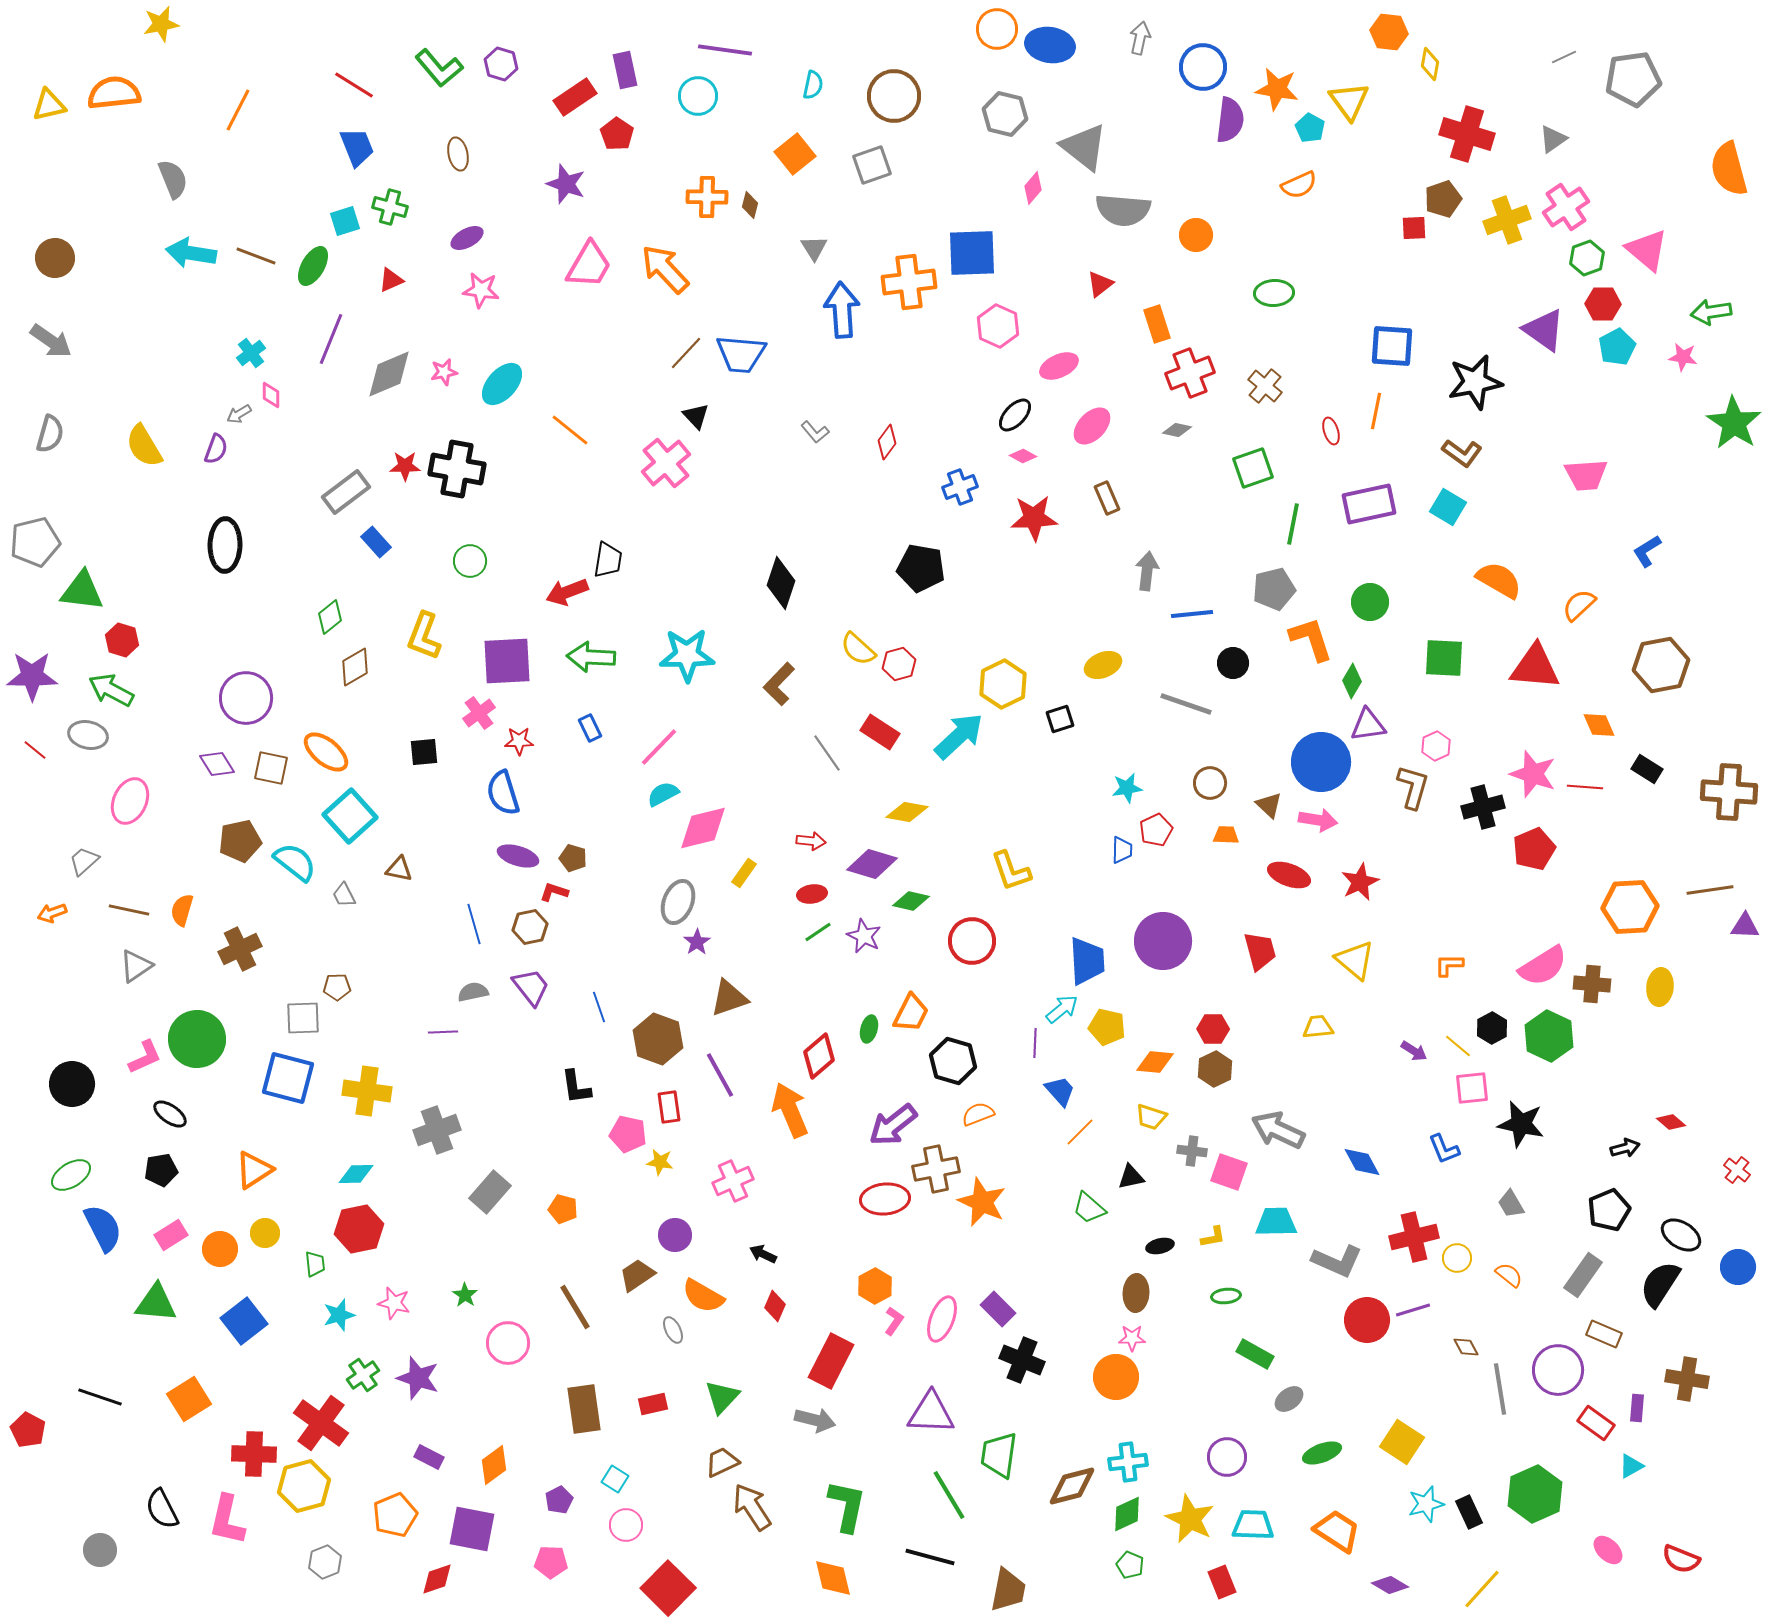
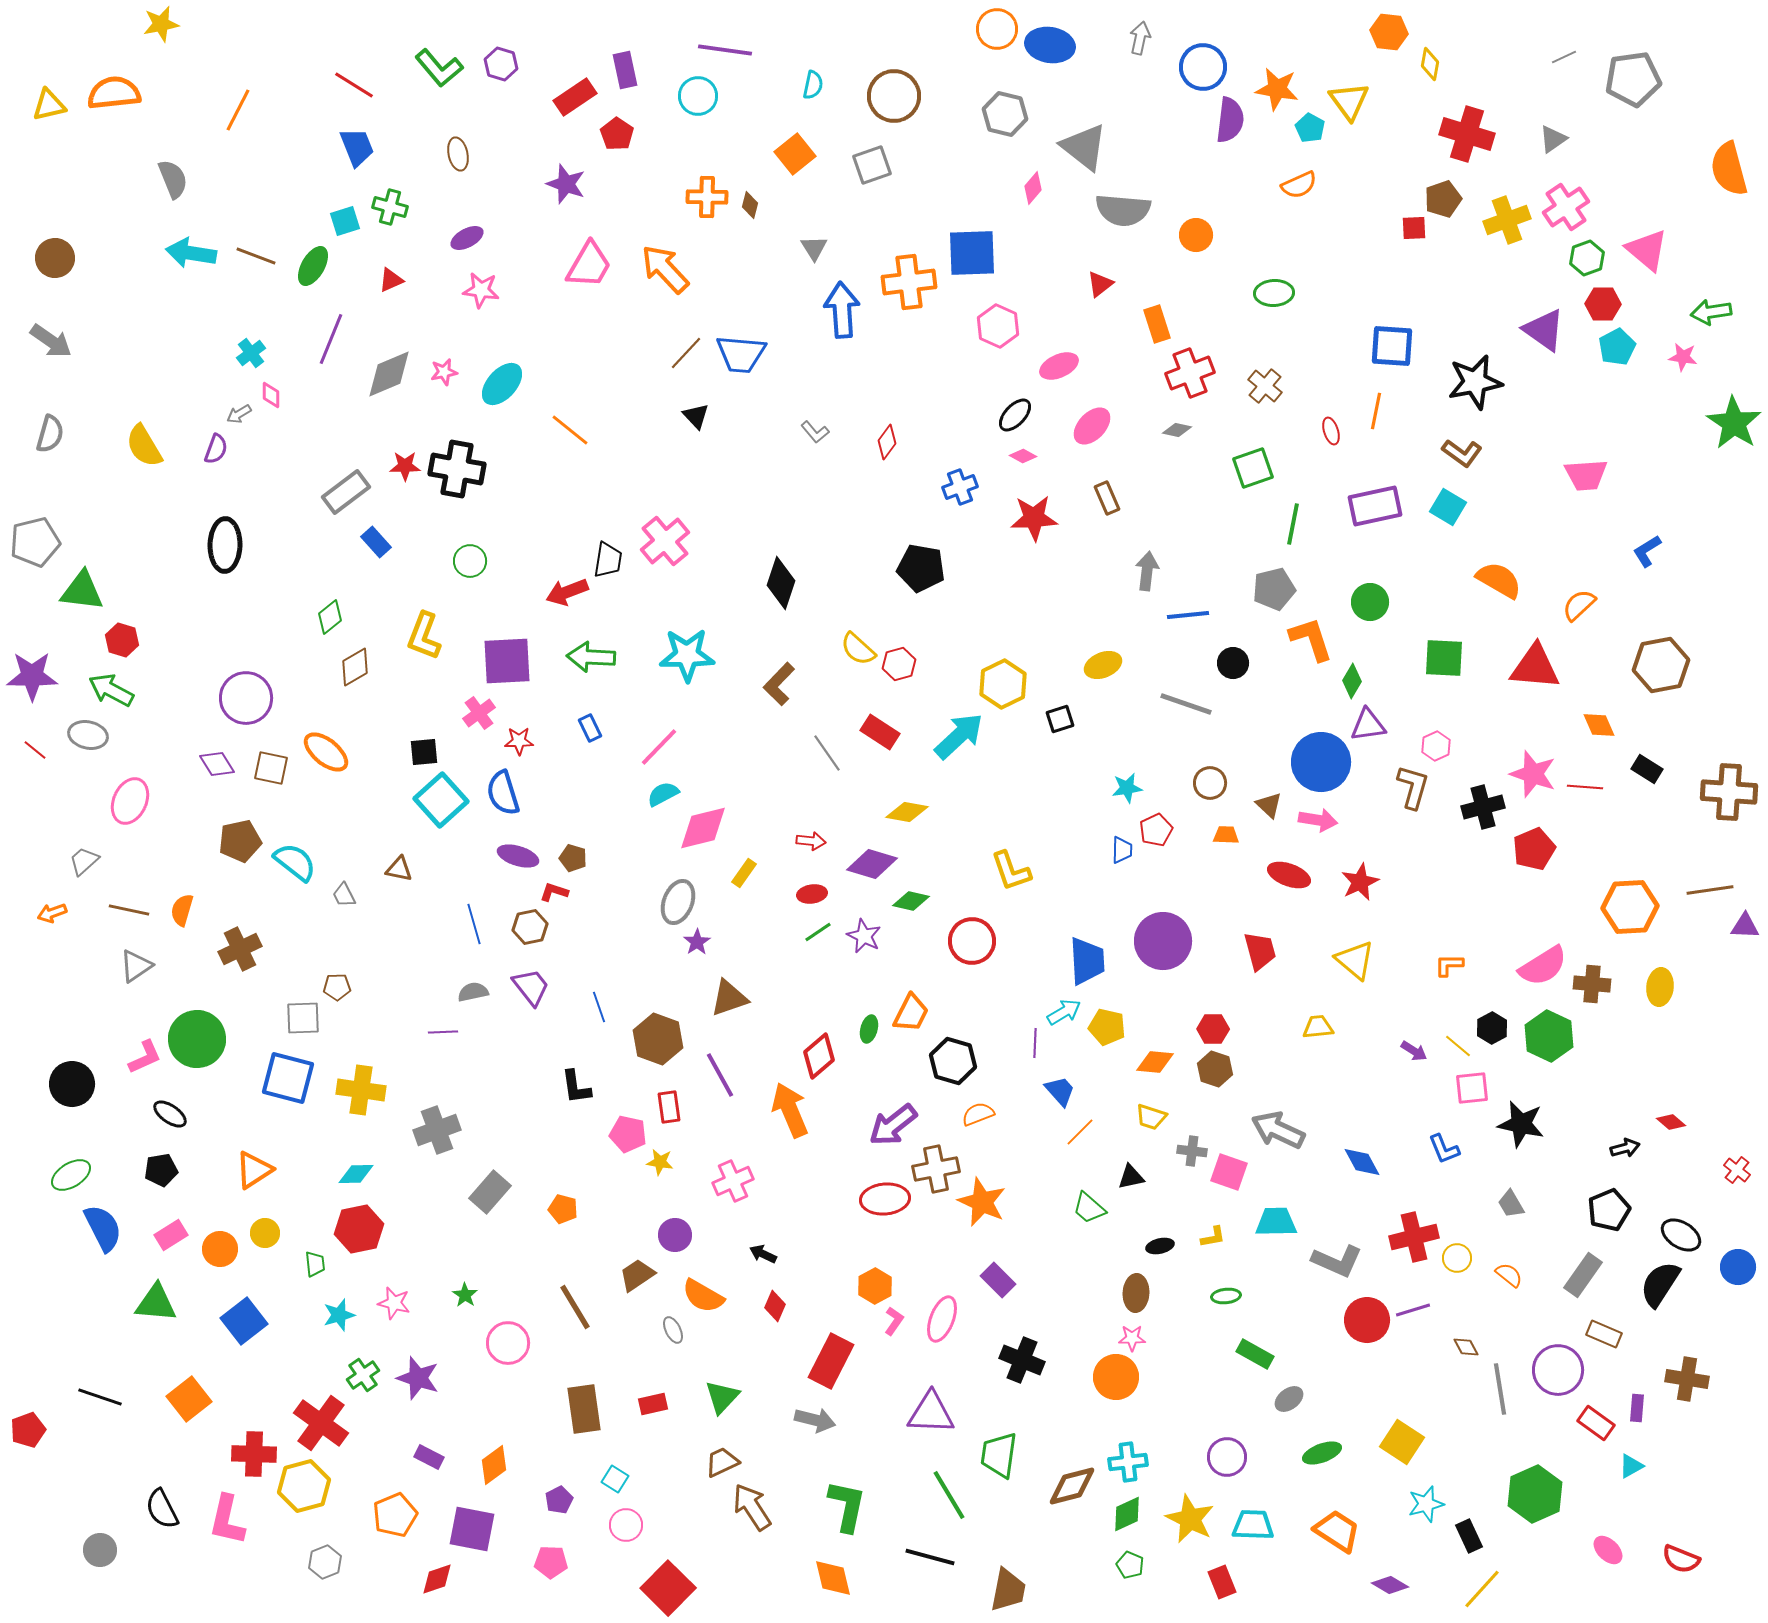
pink cross at (666, 463): moved 1 px left, 78 px down
purple rectangle at (1369, 504): moved 6 px right, 2 px down
blue line at (1192, 614): moved 4 px left, 1 px down
cyan square at (350, 816): moved 91 px right, 16 px up
cyan arrow at (1062, 1009): moved 2 px right, 3 px down; rotated 8 degrees clockwise
brown hexagon at (1215, 1069): rotated 16 degrees counterclockwise
yellow cross at (367, 1091): moved 6 px left, 1 px up
purple rectangle at (998, 1309): moved 29 px up
orange square at (189, 1399): rotated 6 degrees counterclockwise
red pentagon at (28, 1430): rotated 24 degrees clockwise
black rectangle at (1469, 1512): moved 24 px down
